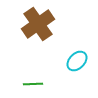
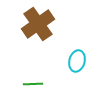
cyan ellipse: rotated 30 degrees counterclockwise
